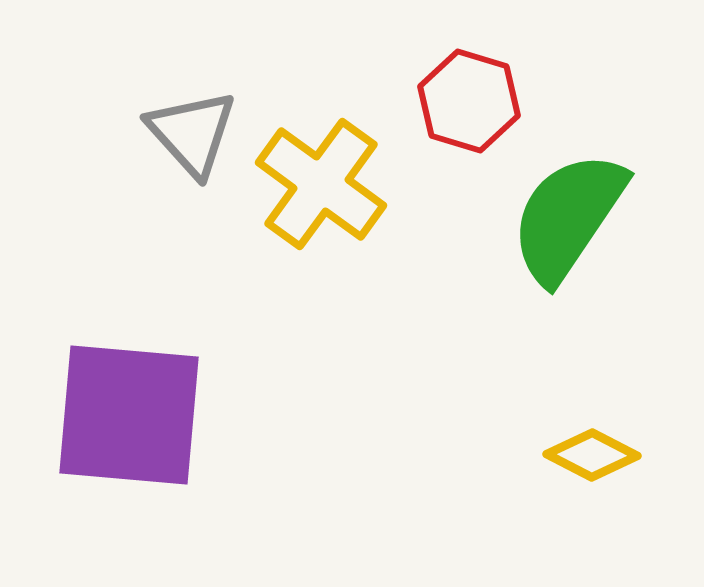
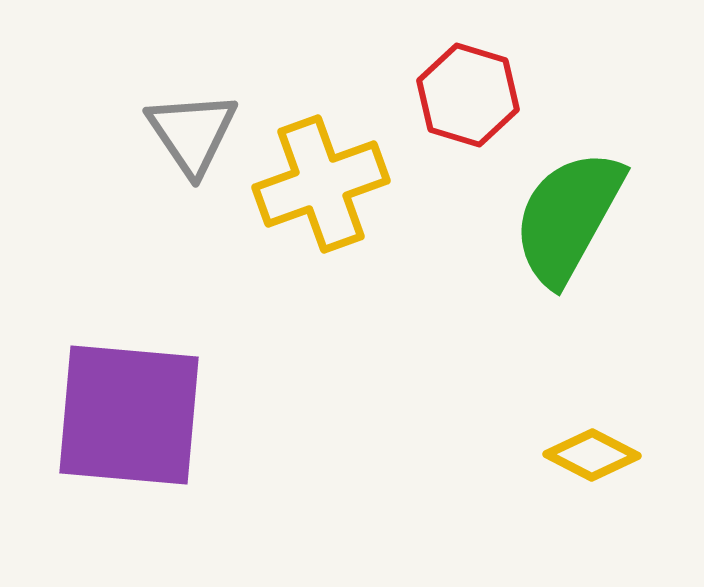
red hexagon: moved 1 px left, 6 px up
gray triangle: rotated 8 degrees clockwise
yellow cross: rotated 34 degrees clockwise
green semicircle: rotated 5 degrees counterclockwise
